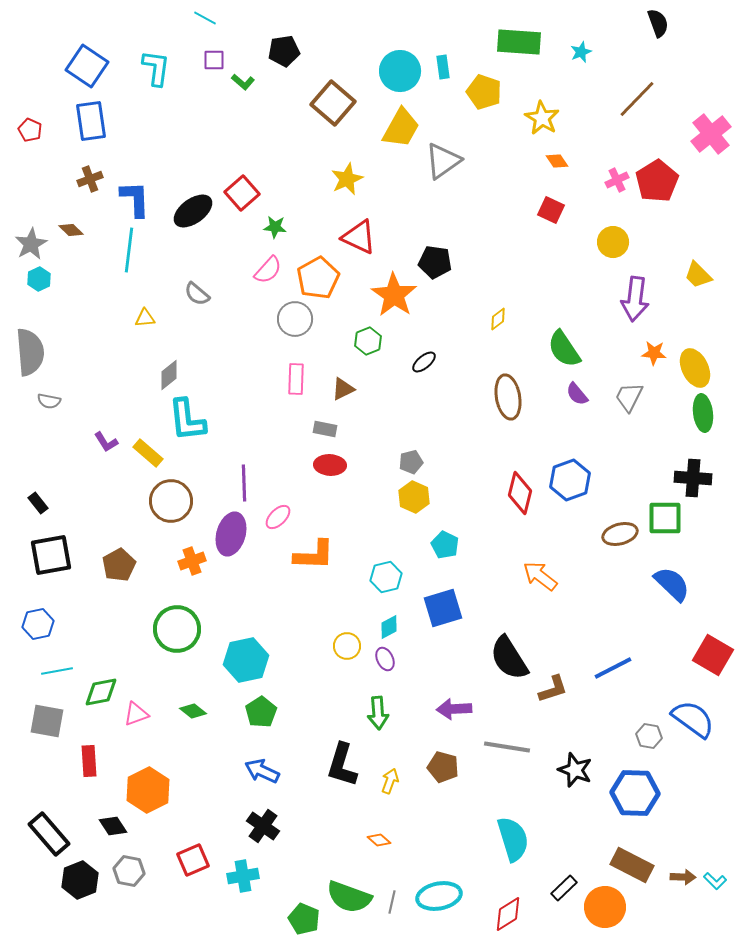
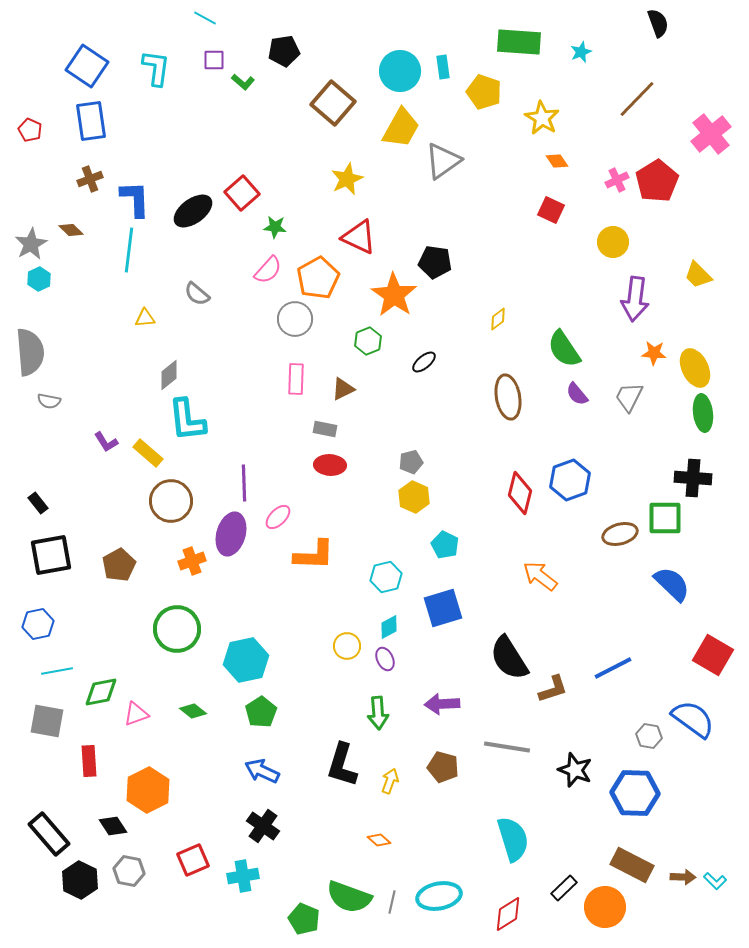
purple arrow at (454, 709): moved 12 px left, 5 px up
black hexagon at (80, 880): rotated 12 degrees counterclockwise
